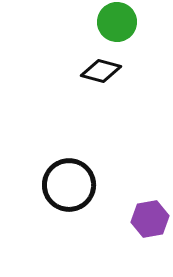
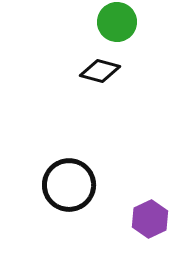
black diamond: moved 1 px left
purple hexagon: rotated 15 degrees counterclockwise
